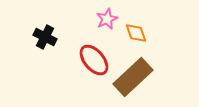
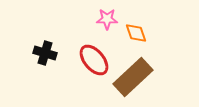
pink star: rotated 25 degrees clockwise
black cross: moved 16 px down; rotated 10 degrees counterclockwise
